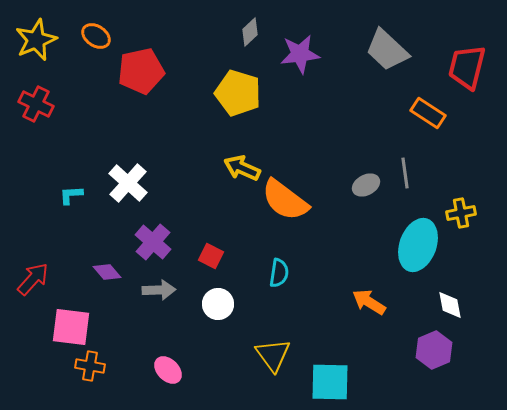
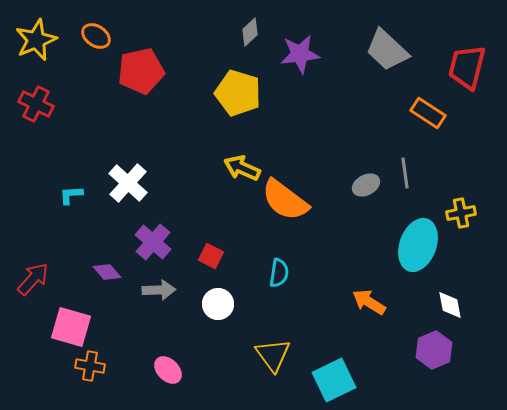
pink square: rotated 9 degrees clockwise
cyan square: moved 4 px right, 2 px up; rotated 27 degrees counterclockwise
